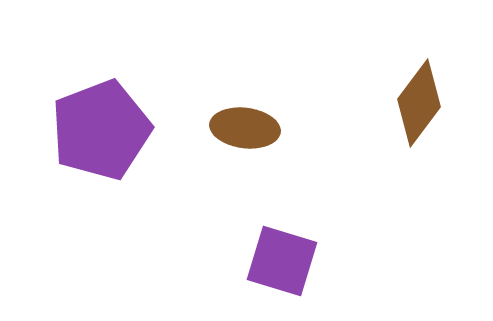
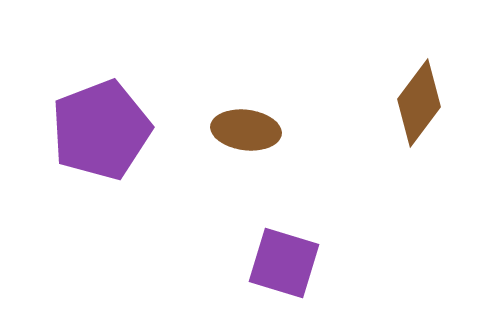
brown ellipse: moved 1 px right, 2 px down
purple square: moved 2 px right, 2 px down
